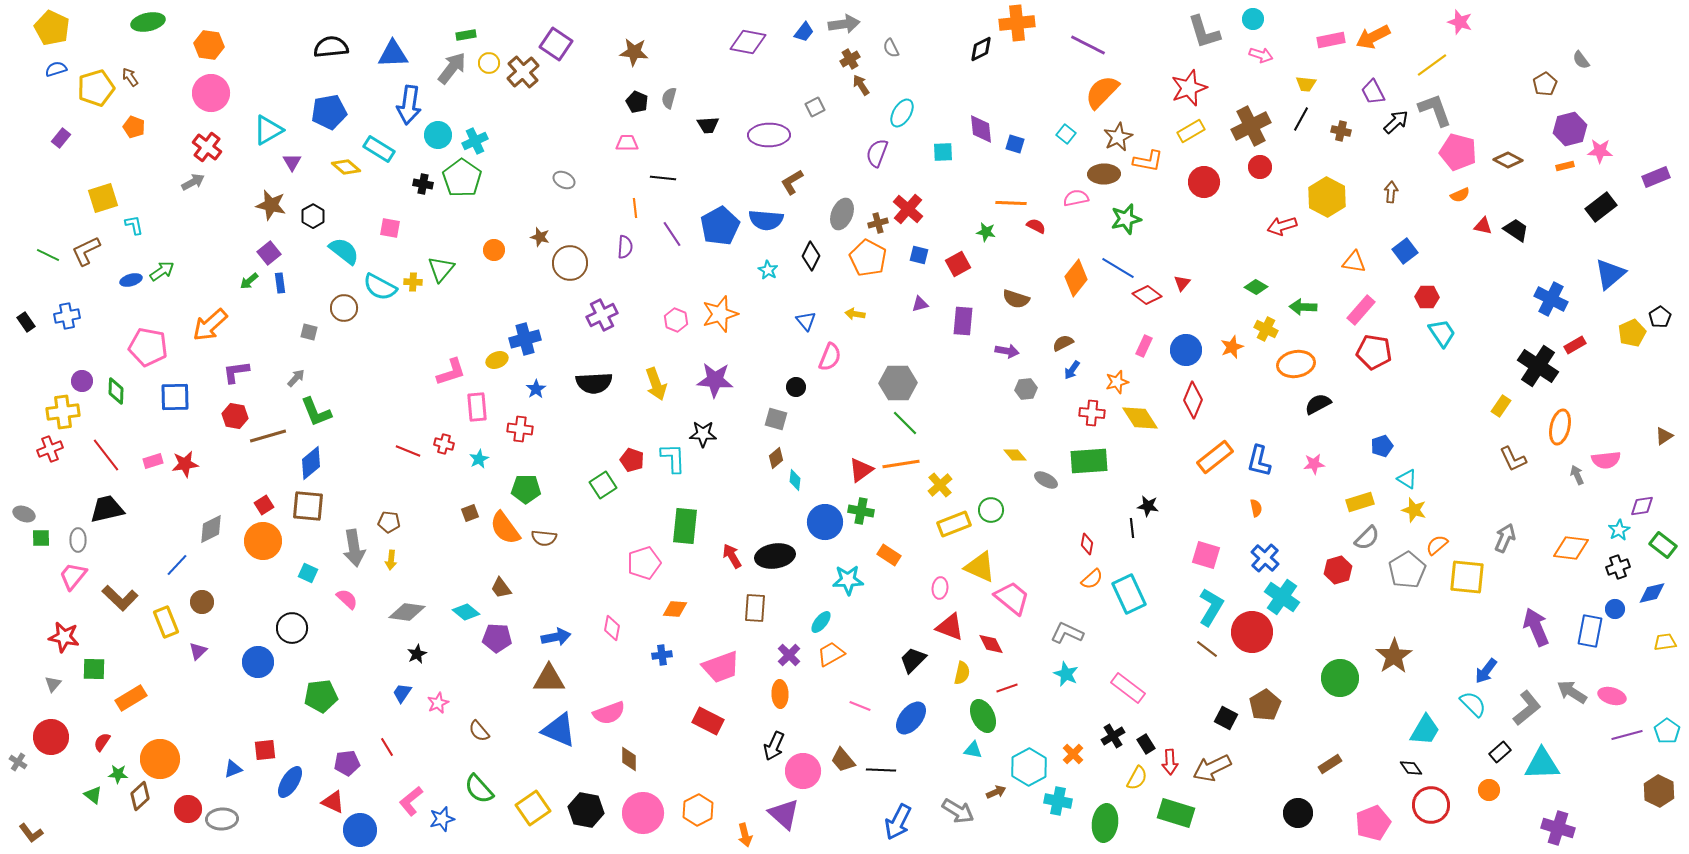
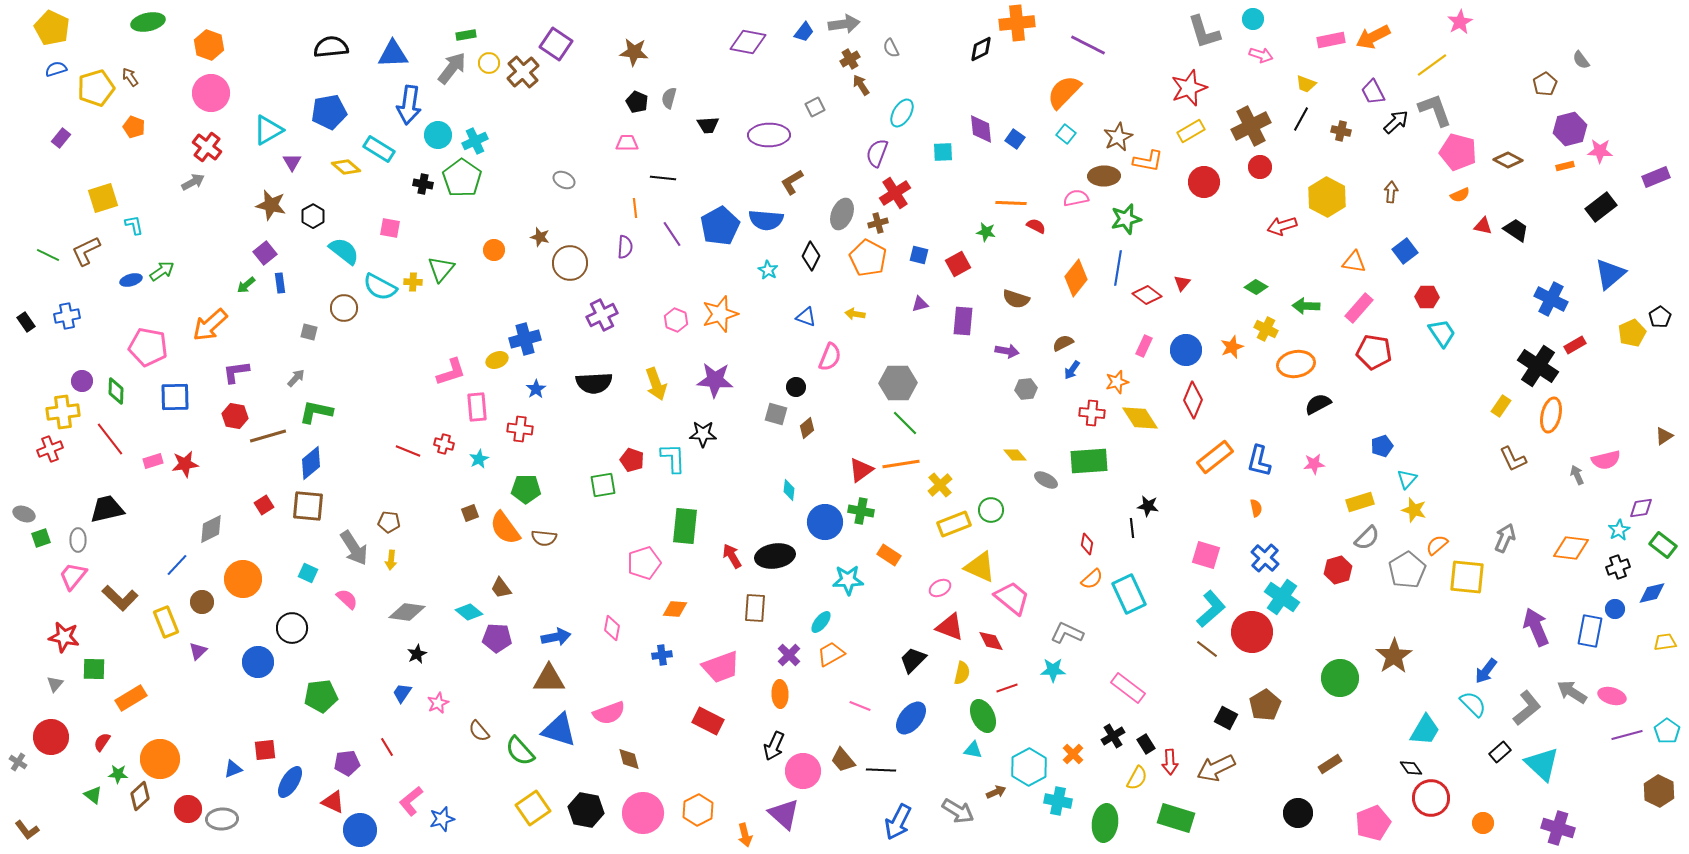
pink star at (1460, 22): rotated 25 degrees clockwise
orange hexagon at (209, 45): rotated 12 degrees clockwise
yellow trapezoid at (1306, 84): rotated 15 degrees clockwise
orange semicircle at (1102, 92): moved 38 px left
blue square at (1015, 144): moved 5 px up; rotated 18 degrees clockwise
brown ellipse at (1104, 174): moved 2 px down
red cross at (908, 209): moved 13 px left, 16 px up; rotated 16 degrees clockwise
purple square at (269, 253): moved 4 px left
blue line at (1118, 268): rotated 68 degrees clockwise
green arrow at (249, 281): moved 3 px left, 4 px down
green arrow at (1303, 307): moved 3 px right, 1 px up
pink rectangle at (1361, 310): moved 2 px left, 2 px up
blue triangle at (806, 321): moved 4 px up; rotated 30 degrees counterclockwise
green L-shape at (316, 412): rotated 124 degrees clockwise
gray square at (776, 419): moved 5 px up
orange ellipse at (1560, 427): moved 9 px left, 12 px up
red line at (106, 455): moved 4 px right, 16 px up
brown diamond at (776, 458): moved 31 px right, 30 px up
pink semicircle at (1606, 460): rotated 8 degrees counterclockwise
cyan triangle at (1407, 479): rotated 40 degrees clockwise
cyan diamond at (795, 480): moved 6 px left, 10 px down
green square at (603, 485): rotated 24 degrees clockwise
purple diamond at (1642, 506): moved 1 px left, 2 px down
green square at (41, 538): rotated 18 degrees counterclockwise
orange circle at (263, 541): moved 20 px left, 38 px down
gray arrow at (354, 548): rotated 24 degrees counterclockwise
pink ellipse at (940, 588): rotated 55 degrees clockwise
cyan L-shape at (1211, 607): moved 2 px down; rotated 18 degrees clockwise
cyan diamond at (466, 612): moved 3 px right
red diamond at (991, 644): moved 3 px up
cyan star at (1066, 674): moved 13 px left, 4 px up; rotated 25 degrees counterclockwise
gray triangle at (53, 684): moved 2 px right
blue triangle at (559, 730): rotated 6 degrees counterclockwise
brown diamond at (629, 759): rotated 15 degrees counterclockwise
cyan triangle at (1542, 764): rotated 45 degrees clockwise
brown arrow at (1212, 768): moved 4 px right
green semicircle at (479, 789): moved 41 px right, 38 px up
orange circle at (1489, 790): moved 6 px left, 33 px down
red circle at (1431, 805): moved 7 px up
green rectangle at (1176, 813): moved 5 px down
brown L-shape at (31, 833): moved 4 px left, 3 px up
